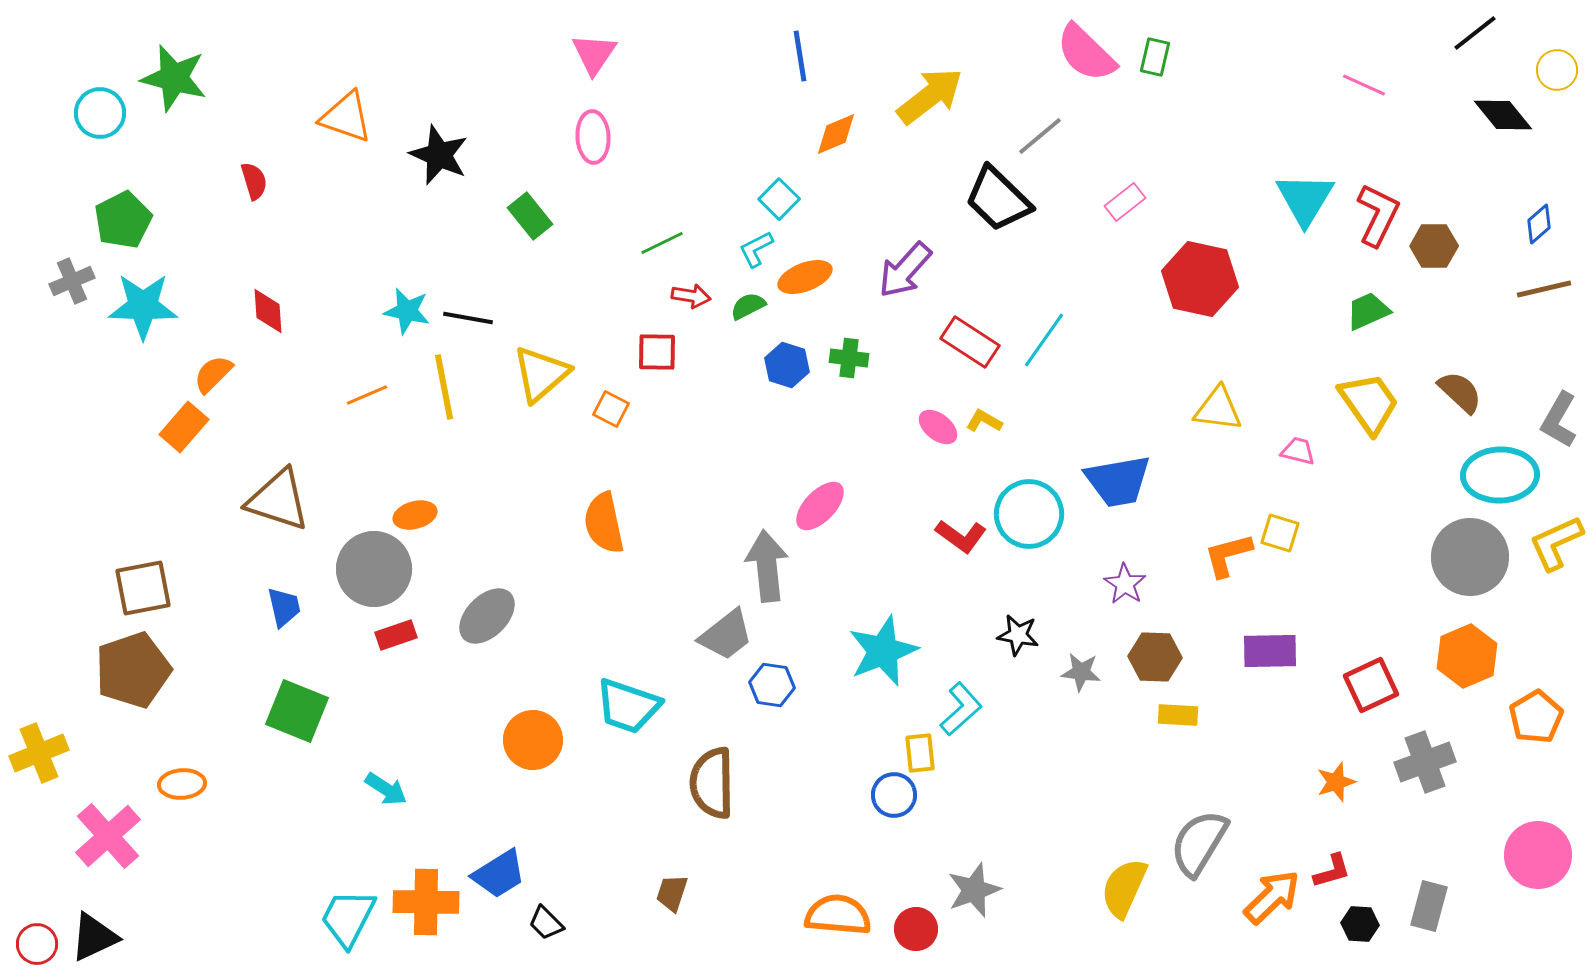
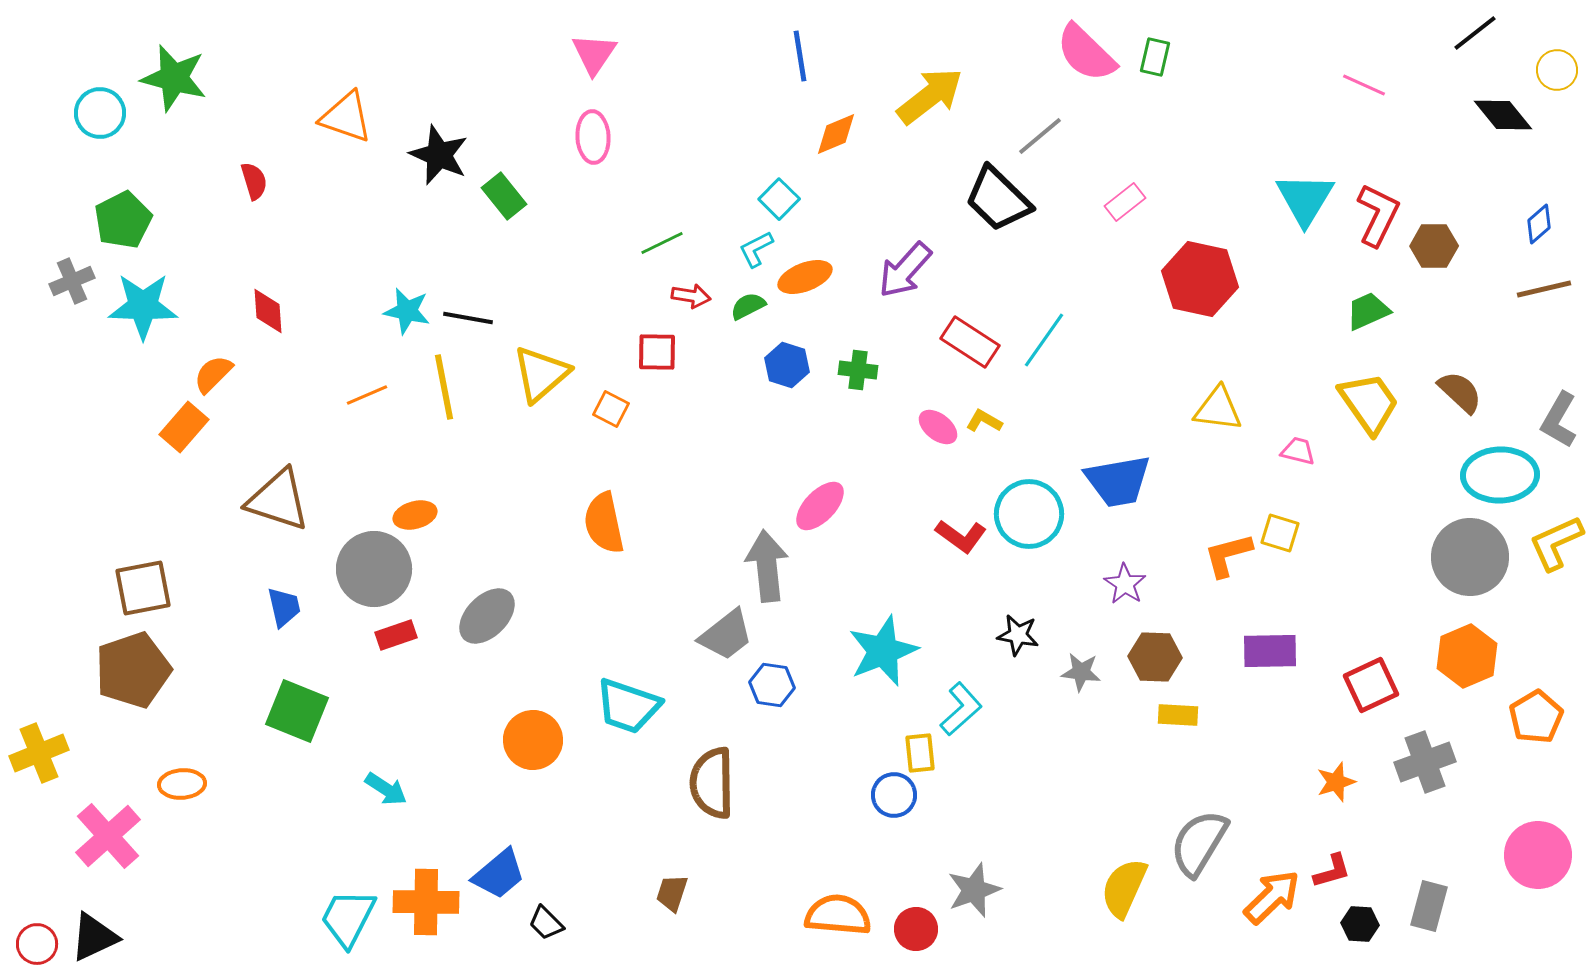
green rectangle at (530, 216): moved 26 px left, 20 px up
green cross at (849, 358): moved 9 px right, 12 px down
blue trapezoid at (499, 874): rotated 8 degrees counterclockwise
